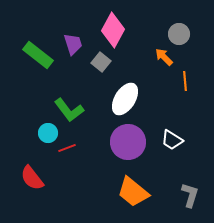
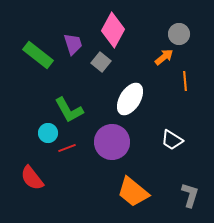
orange arrow: rotated 96 degrees clockwise
white ellipse: moved 5 px right
green L-shape: rotated 8 degrees clockwise
purple circle: moved 16 px left
